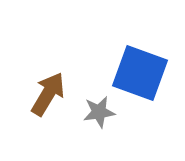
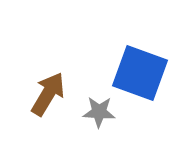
gray star: rotated 12 degrees clockwise
